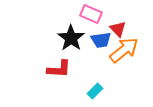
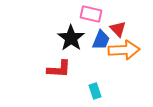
pink rectangle: rotated 10 degrees counterclockwise
blue trapezoid: rotated 60 degrees counterclockwise
orange arrow: rotated 36 degrees clockwise
cyan rectangle: rotated 63 degrees counterclockwise
